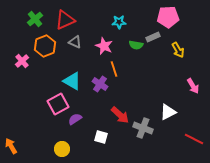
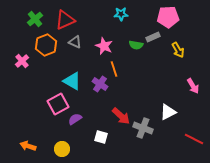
cyan star: moved 2 px right, 8 px up
orange hexagon: moved 1 px right, 1 px up
red arrow: moved 1 px right, 1 px down
orange arrow: moved 17 px right; rotated 42 degrees counterclockwise
